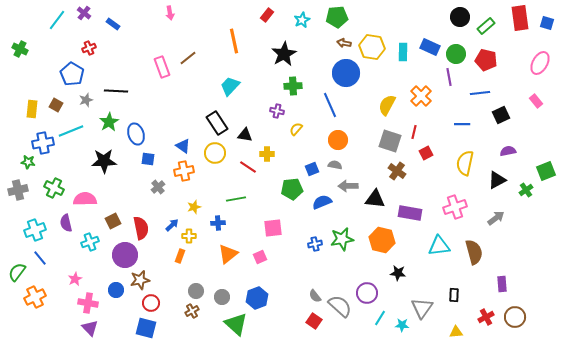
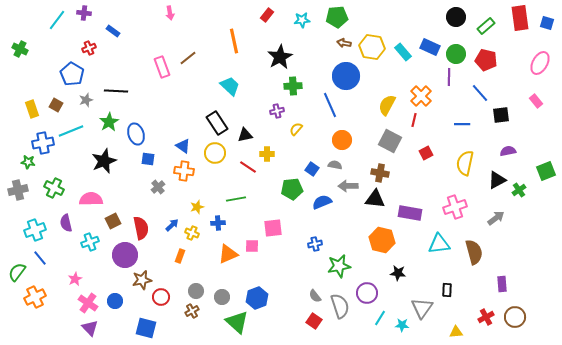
purple cross at (84, 13): rotated 32 degrees counterclockwise
black circle at (460, 17): moved 4 px left
cyan star at (302, 20): rotated 21 degrees clockwise
blue rectangle at (113, 24): moved 7 px down
cyan rectangle at (403, 52): rotated 42 degrees counterclockwise
black star at (284, 54): moved 4 px left, 3 px down
blue circle at (346, 73): moved 3 px down
purple line at (449, 77): rotated 12 degrees clockwise
cyan trapezoid at (230, 86): rotated 90 degrees clockwise
blue line at (480, 93): rotated 54 degrees clockwise
yellow rectangle at (32, 109): rotated 24 degrees counterclockwise
purple cross at (277, 111): rotated 24 degrees counterclockwise
black square at (501, 115): rotated 18 degrees clockwise
red line at (414, 132): moved 12 px up
black triangle at (245, 135): rotated 21 degrees counterclockwise
orange circle at (338, 140): moved 4 px right
gray square at (390, 141): rotated 10 degrees clockwise
black star at (104, 161): rotated 20 degrees counterclockwise
blue square at (312, 169): rotated 32 degrees counterclockwise
orange cross at (184, 171): rotated 18 degrees clockwise
brown cross at (397, 171): moved 17 px left, 2 px down; rotated 24 degrees counterclockwise
green cross at (526, 190): moved 7 px left
pink semicircle at (85, 199): moved 6 px right
yellow star at (194, 207): moved 3 px right
yellow cross at (189, 236): moved 3 px right, 3 px up; rotated 24 degrees clockwise
green star at (342, 239): moved 3 px left, 27 px down
cyan triangle at (439, 246): moved 2 px up
orange triangle at (228, 254): rotated 15 degrees clockwise
pink square at (260, 257): moved 8 px left, 11 px up; rotated 24 degrees clockwise
brown star at (140, 280): moved 2 px right
blue circle at (116, 290): moved 1 px left, 11 px down
black rectangle at (454, 295): moved 7 px left, 5 px up
pink cross at (88, 303): rotated 24 degrees clockwise
red circle at (151, 303): moved 10 px right, 6 px up
gray semicircle at (340, 306): rotated 30 degrees clockwise
green triangle at (236, 324): moved 1 px right, 2 px up
